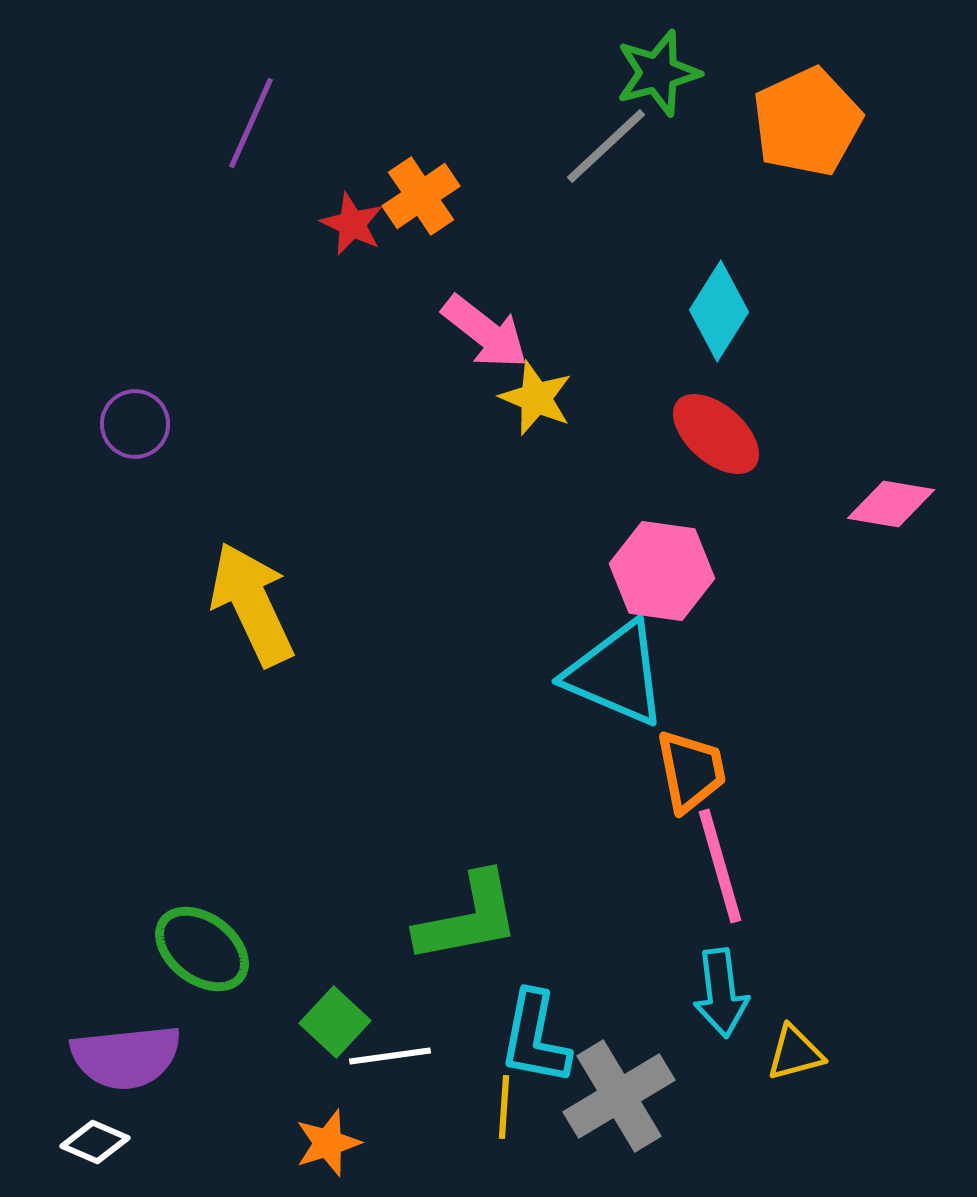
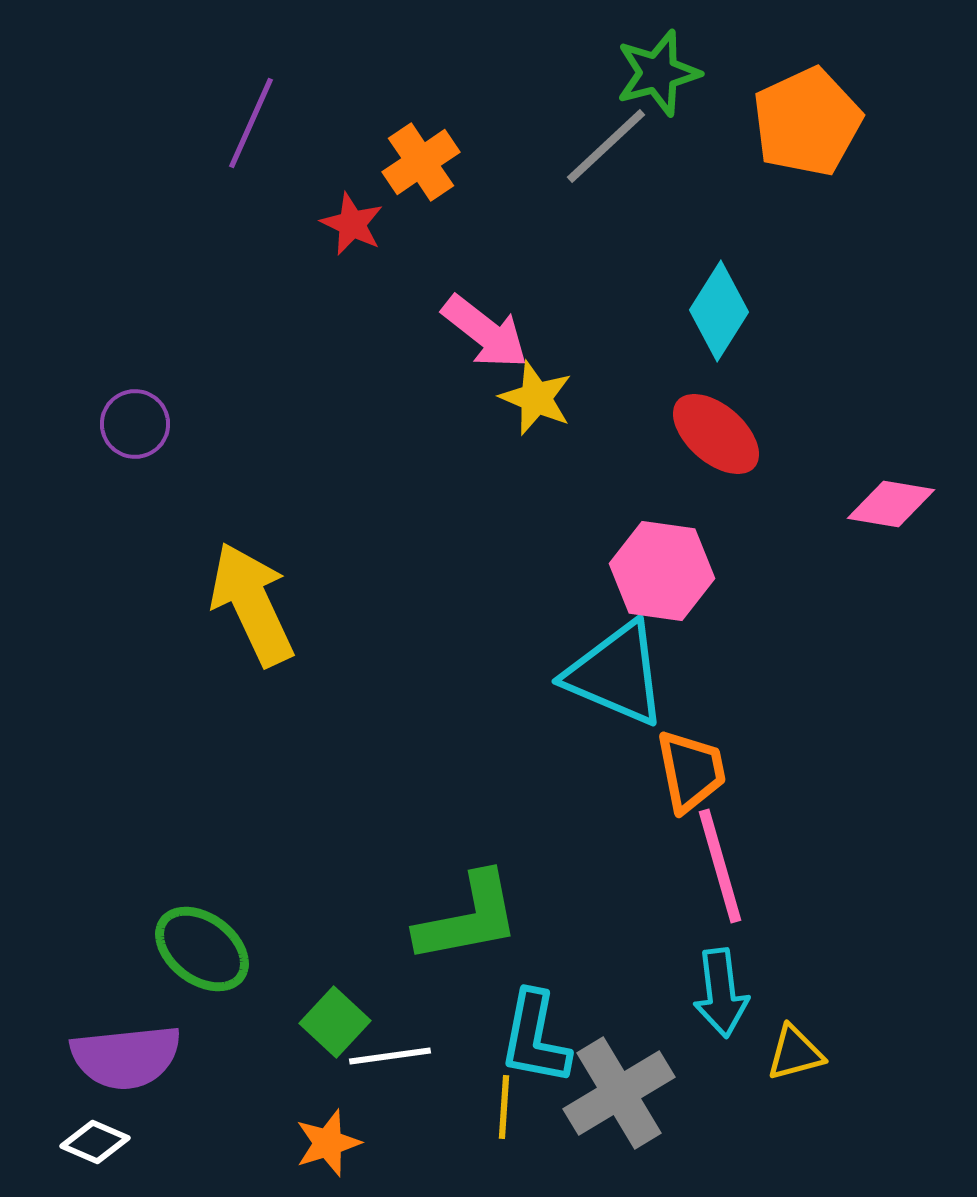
orange cross: moved 34 px up
gray cross: moved 3 px up
